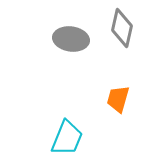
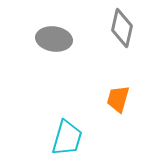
gray ellipse: moved 17 px left
cyan trapezoid: rotated 6 degrees counterclockwise
